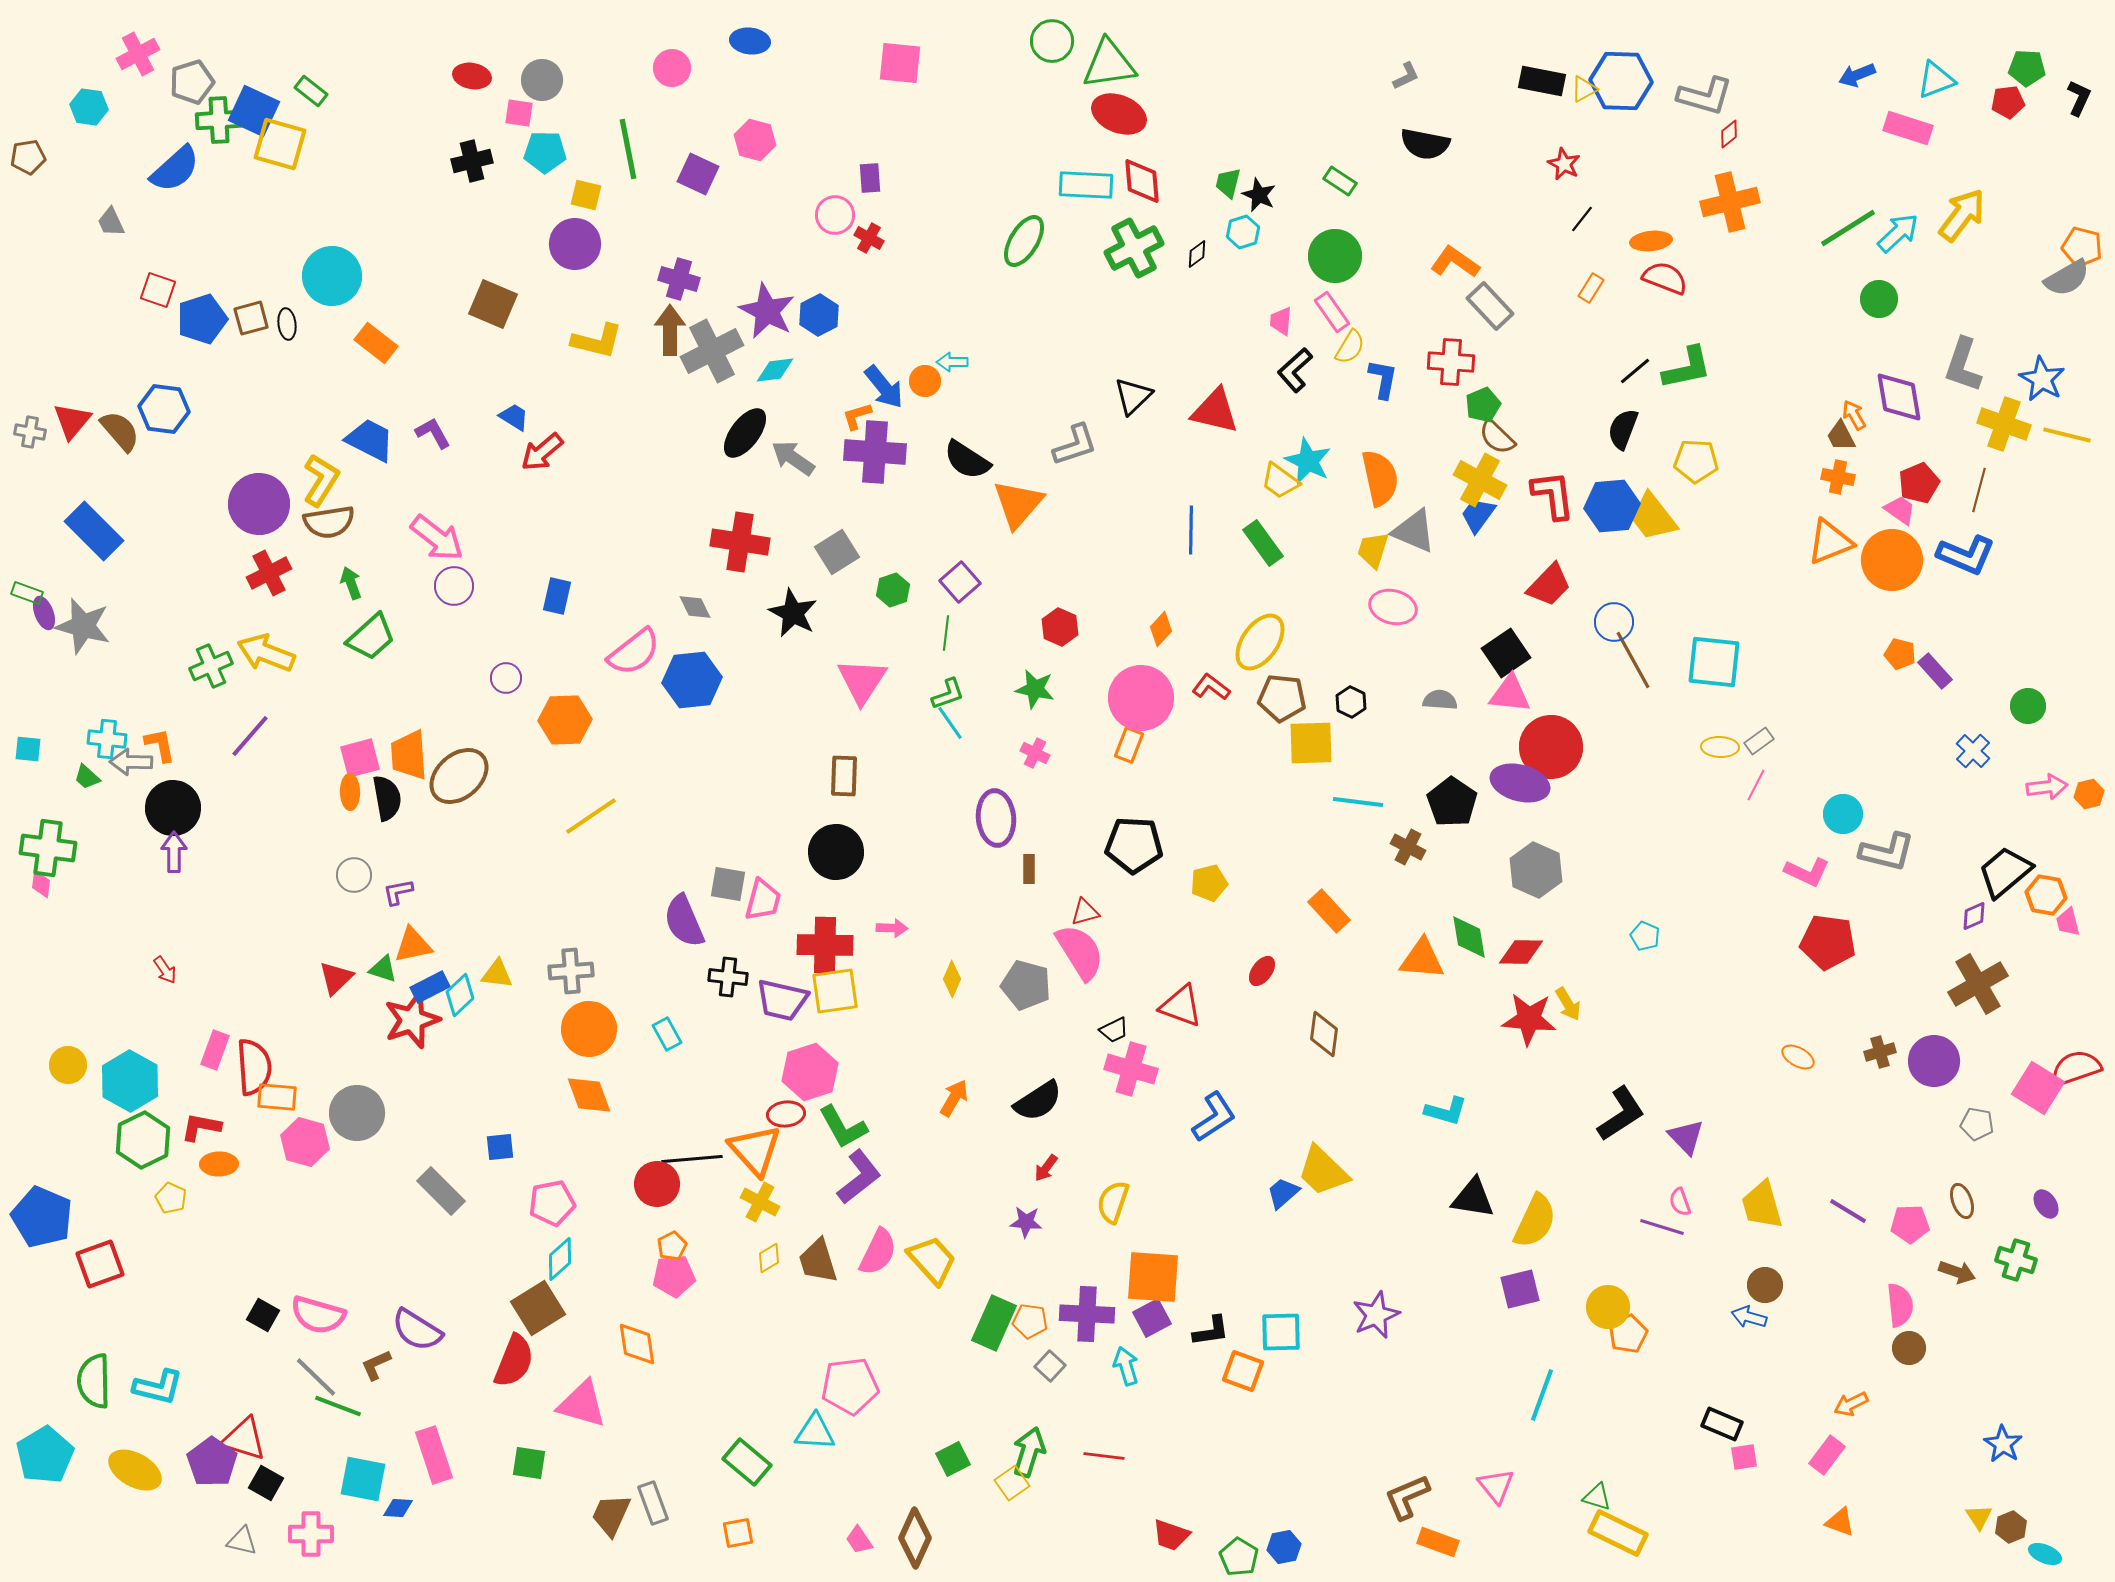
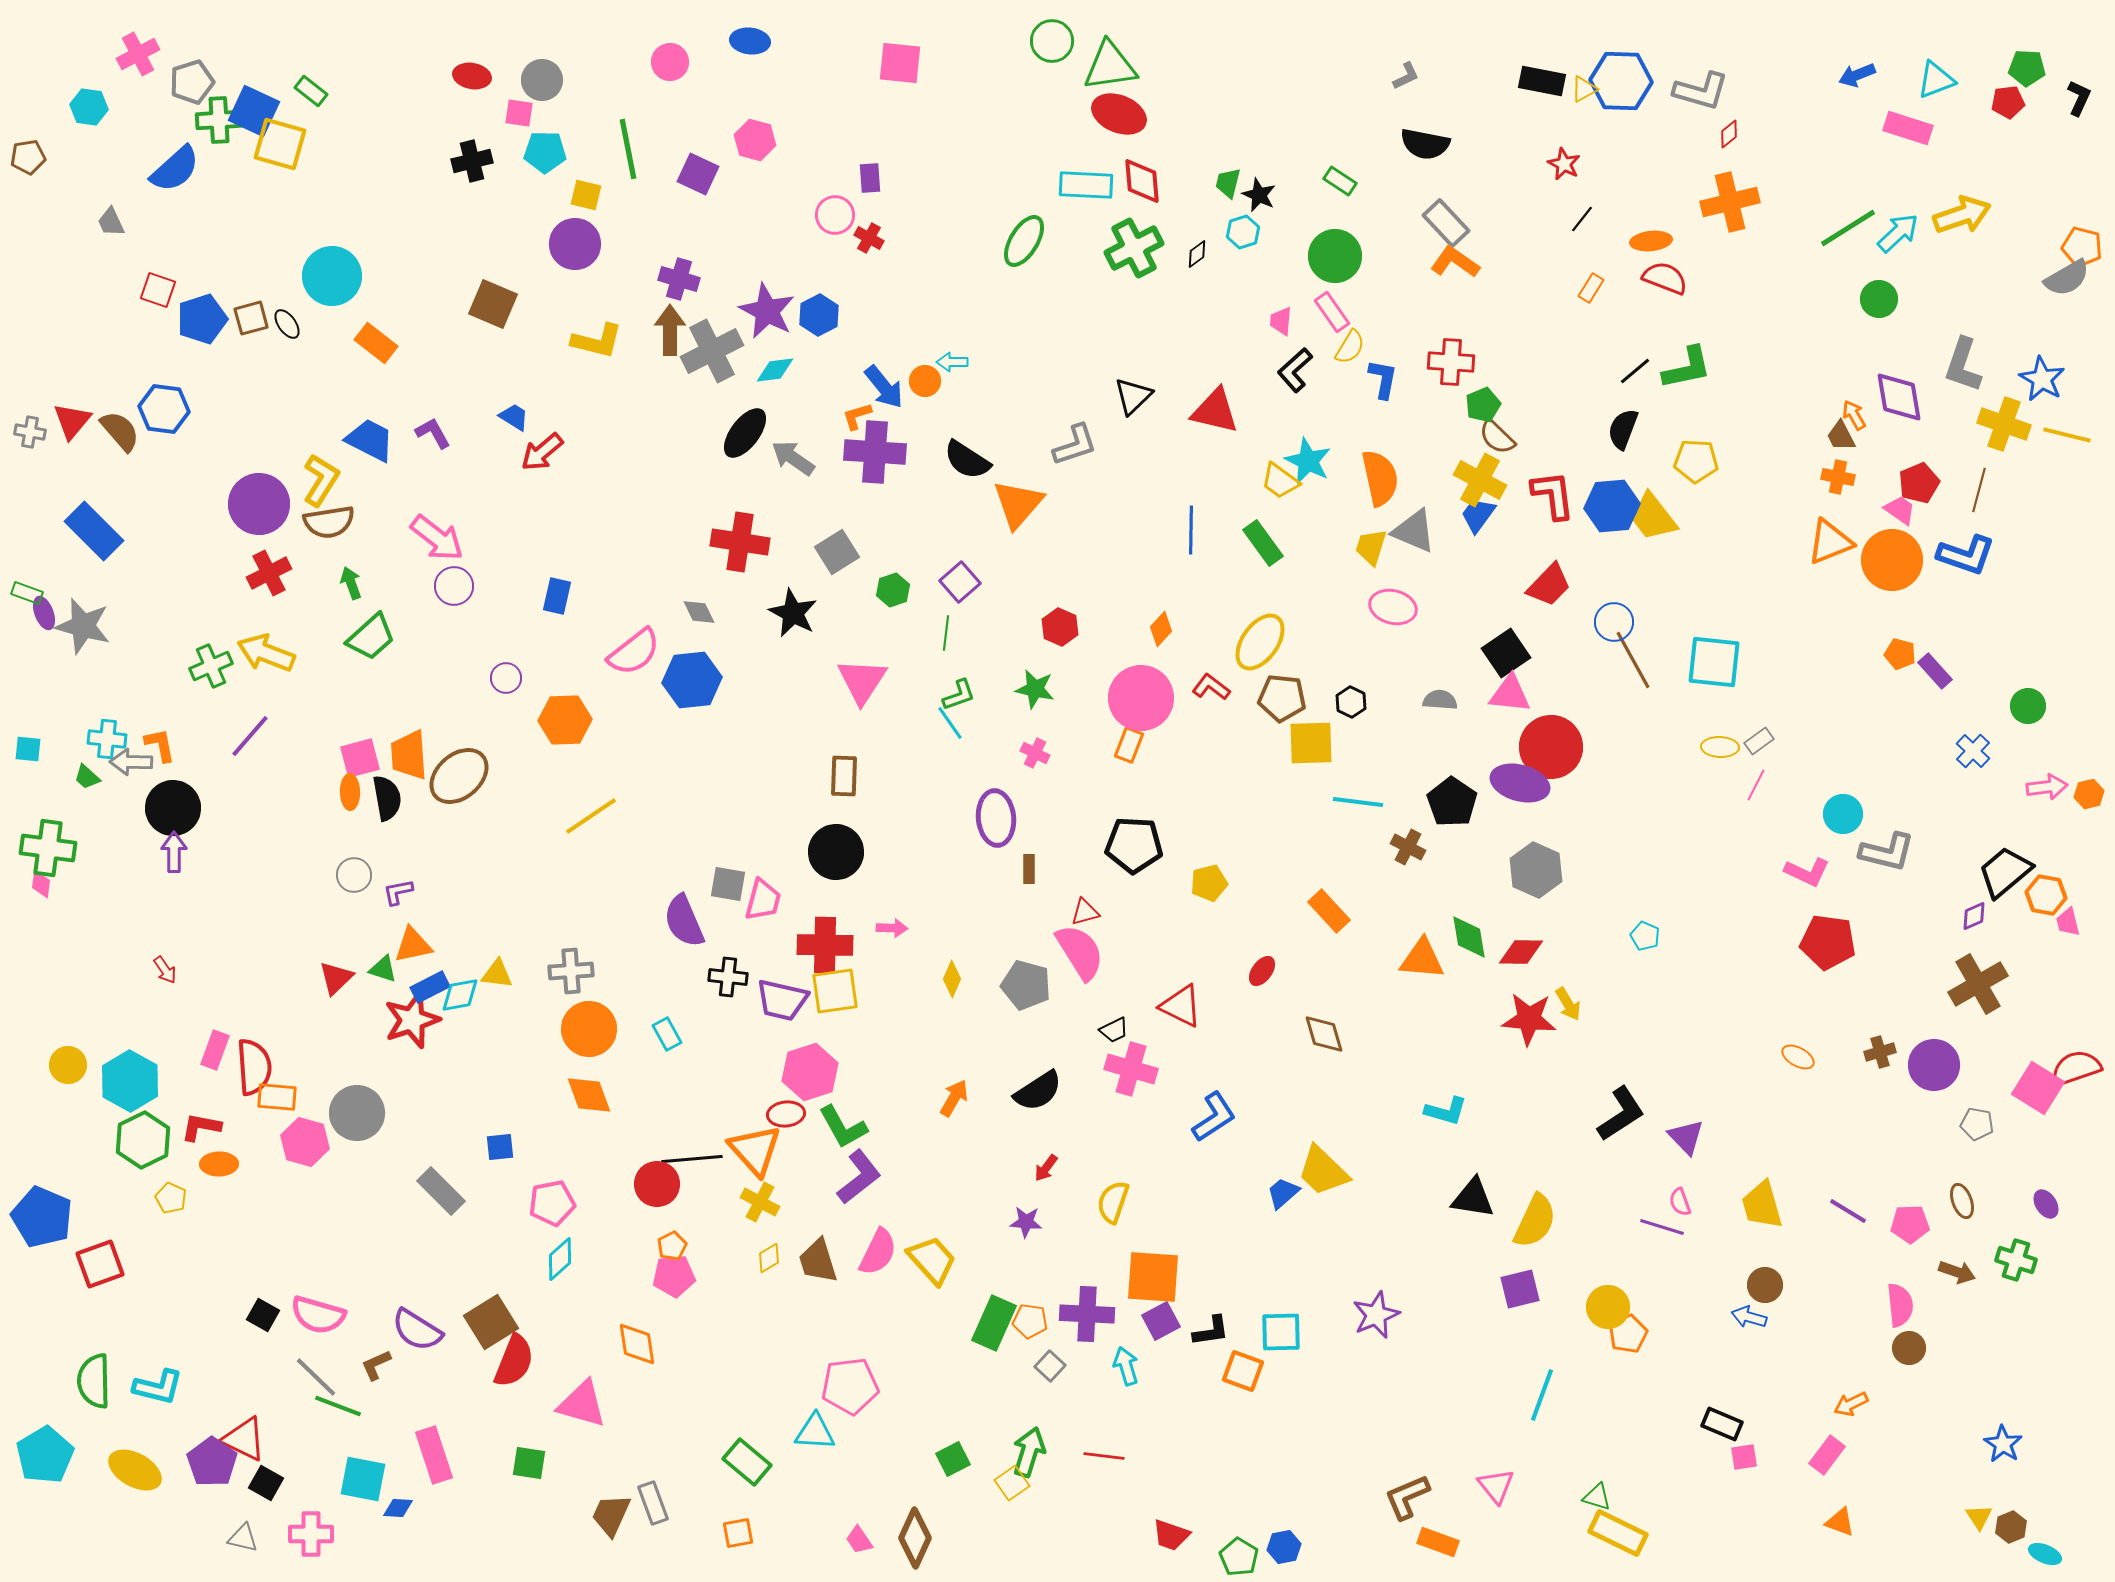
green triangle at (1109, 64): moved 1 px right, 2 px down
pink circle at (672, 68): moved 2 px left, 6 px up
gray L-shape at (1705, 96): moved 4 px left, 5 px up
yellow arrow at (1962, 215): rotated 34 degrees clockwise
gray rectangle at (1490, 306): moved 44 px left, 83 px up
black ellipse at (287, 324): rotated 28 degrees counterclockwise
yellow trapezoid at (1373, 550): moved 2 px left, 3 px up
blue L-shape at (1966, 555): rotated 4 degrees counterclockwise
gray diamond at (695, 607): moved 4 px right, 5 px down
green L-shape at (948, 694): moved 11 px right, 1 px down
cyan diamond at (460, 995): rotated 33 degrees clockwise
red triangle at (1181, 1006): rotated 6 degrees clockwise
brown diamond at (1324, 1034): rotated 24 degrees counterclockwise
purple circle at (1934, 1061): moved 4 px down
black semicircle at (1038, 1101): moved 10 px up
brown square at (538, 1308): moved 47 px left, 14 px down
purple square at (1152, 1318): moved 9 px right, 3 px down
red triangle at (244, 1439): rotated 9 degrees clockwise
gray triangle at (242, 1541): moved 1 px right, 3 px up
